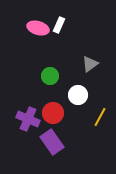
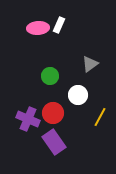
pink ellipse: rotated 20 degrees counterclockwise
purple rectangle: moved 2 px right
